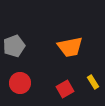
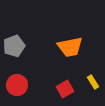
red circle: moved 3 px left, 2 px down
